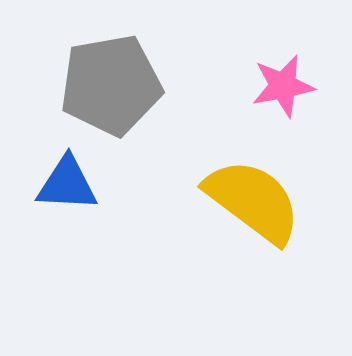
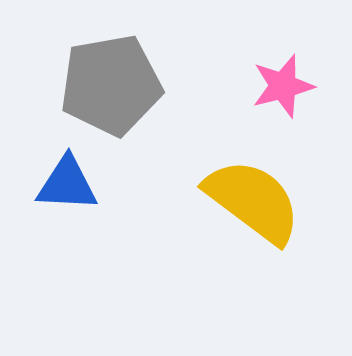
pink star: rotated 4 degrees counterclockwise
